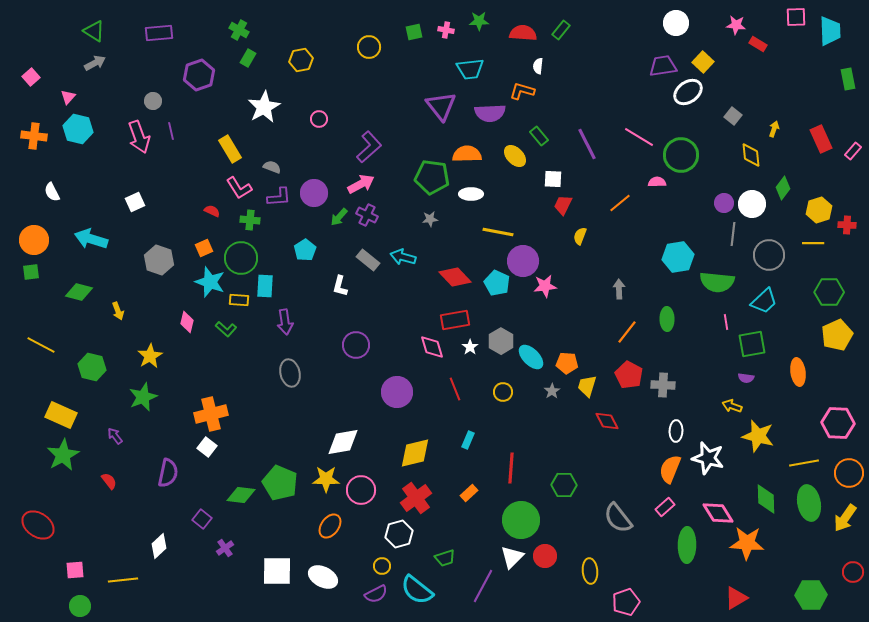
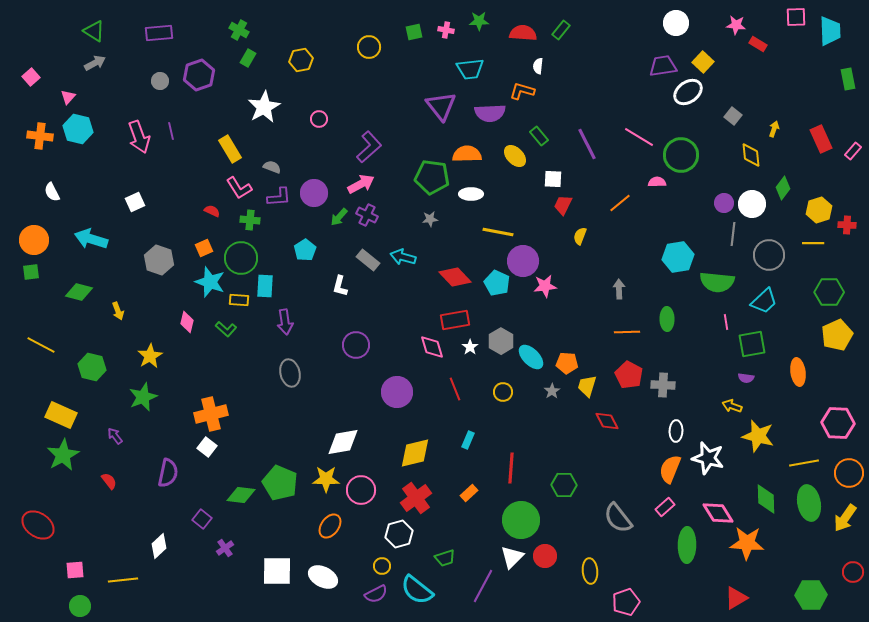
gray circle at (153, 101): moved 7 px right, 20 px up
orange cross at (34, 136): moved 6 px right
orange line at (627, 332): rotated 50 degrees clockwise
